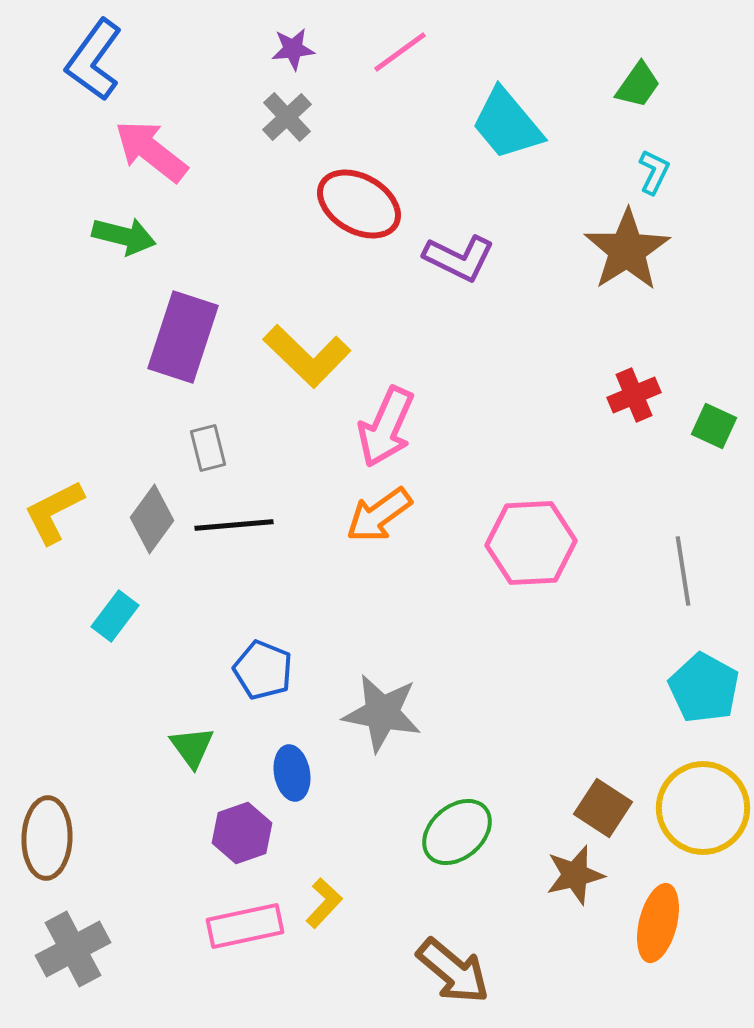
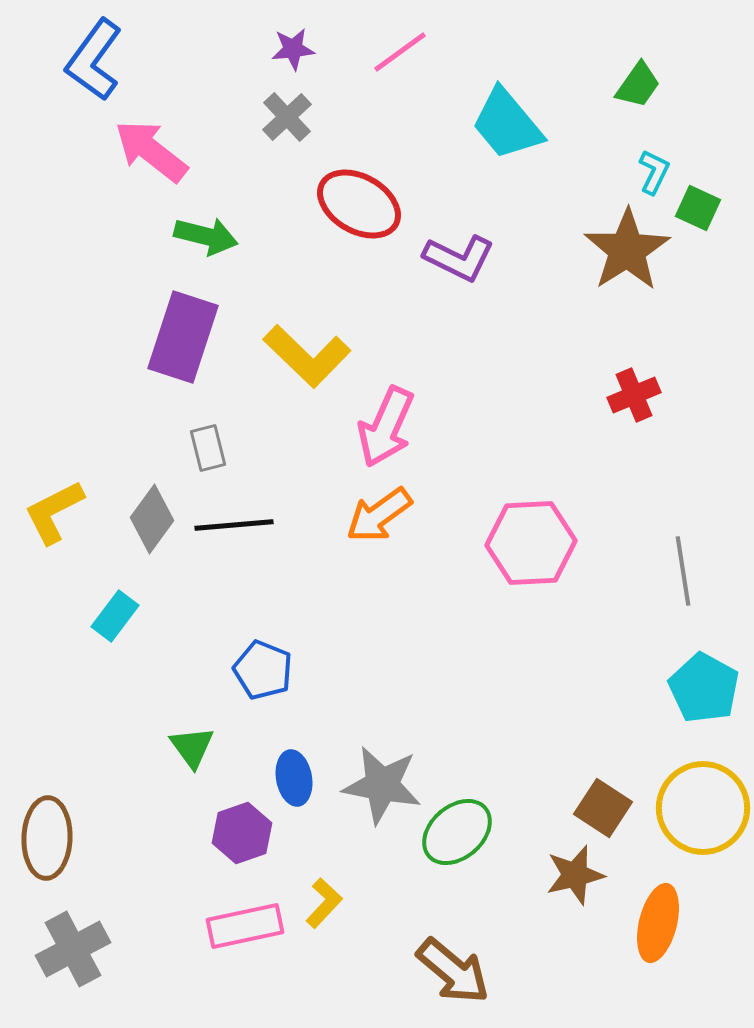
green arrow at (124, 236): moved 82 px right
green square at (714, 426): moved 16 px left, 218 px up
gray star at (382, 713): moved 72 px down
blue ellipse at (292, 773): moved 2 px right, 5 px down
